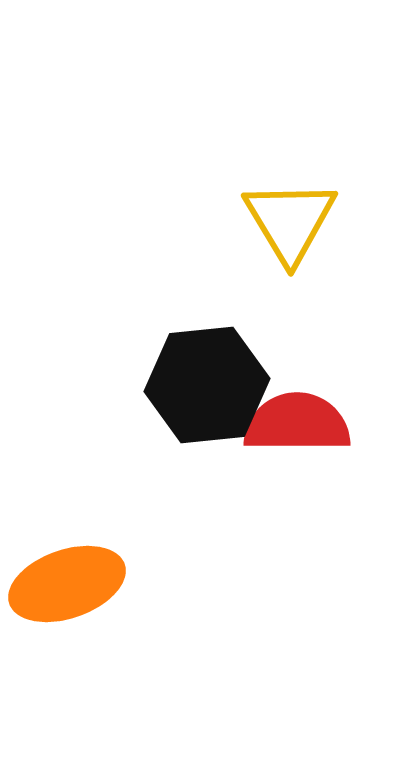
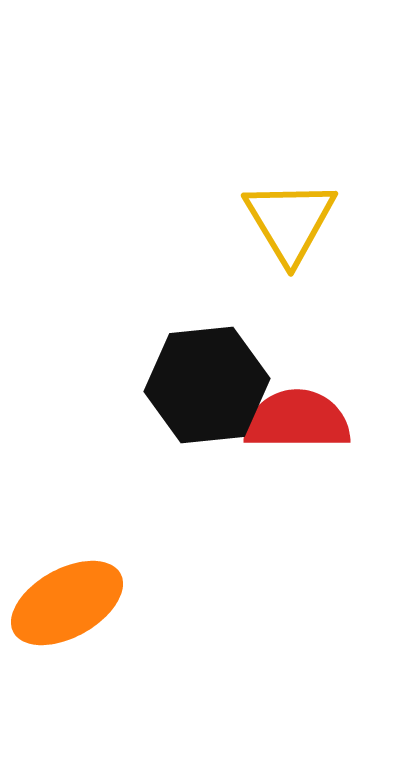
red semicircle: moved 3 px up
orange ellipse: moved 19 px down; rotated 10 degrees counterclockwise
